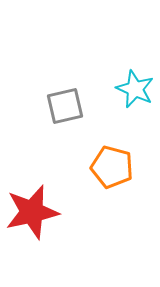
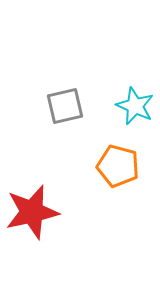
cyan star: moved 17 px down
orange pentagon: moved 6 px right, 1 px up
